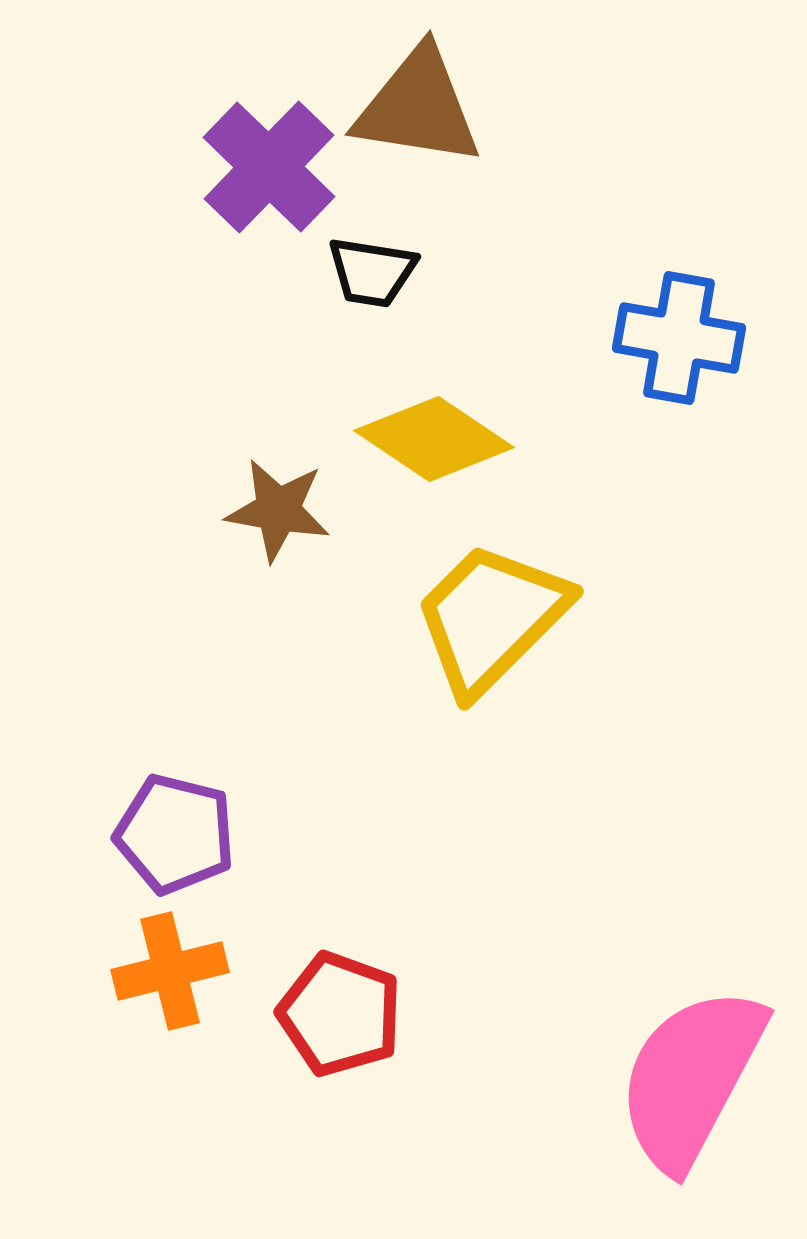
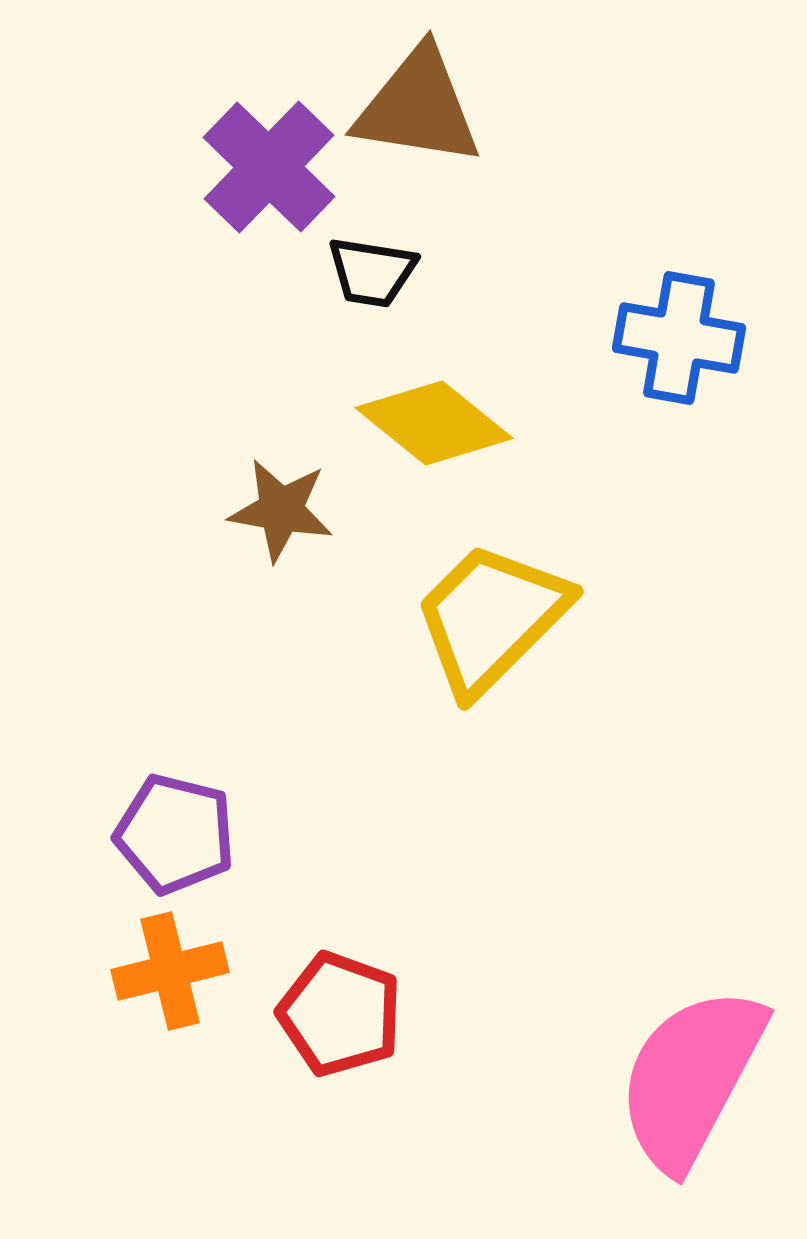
yellow diamond: moved 16 px up; rotated 5 degrees clockwise
brown star: moved 3 px right
